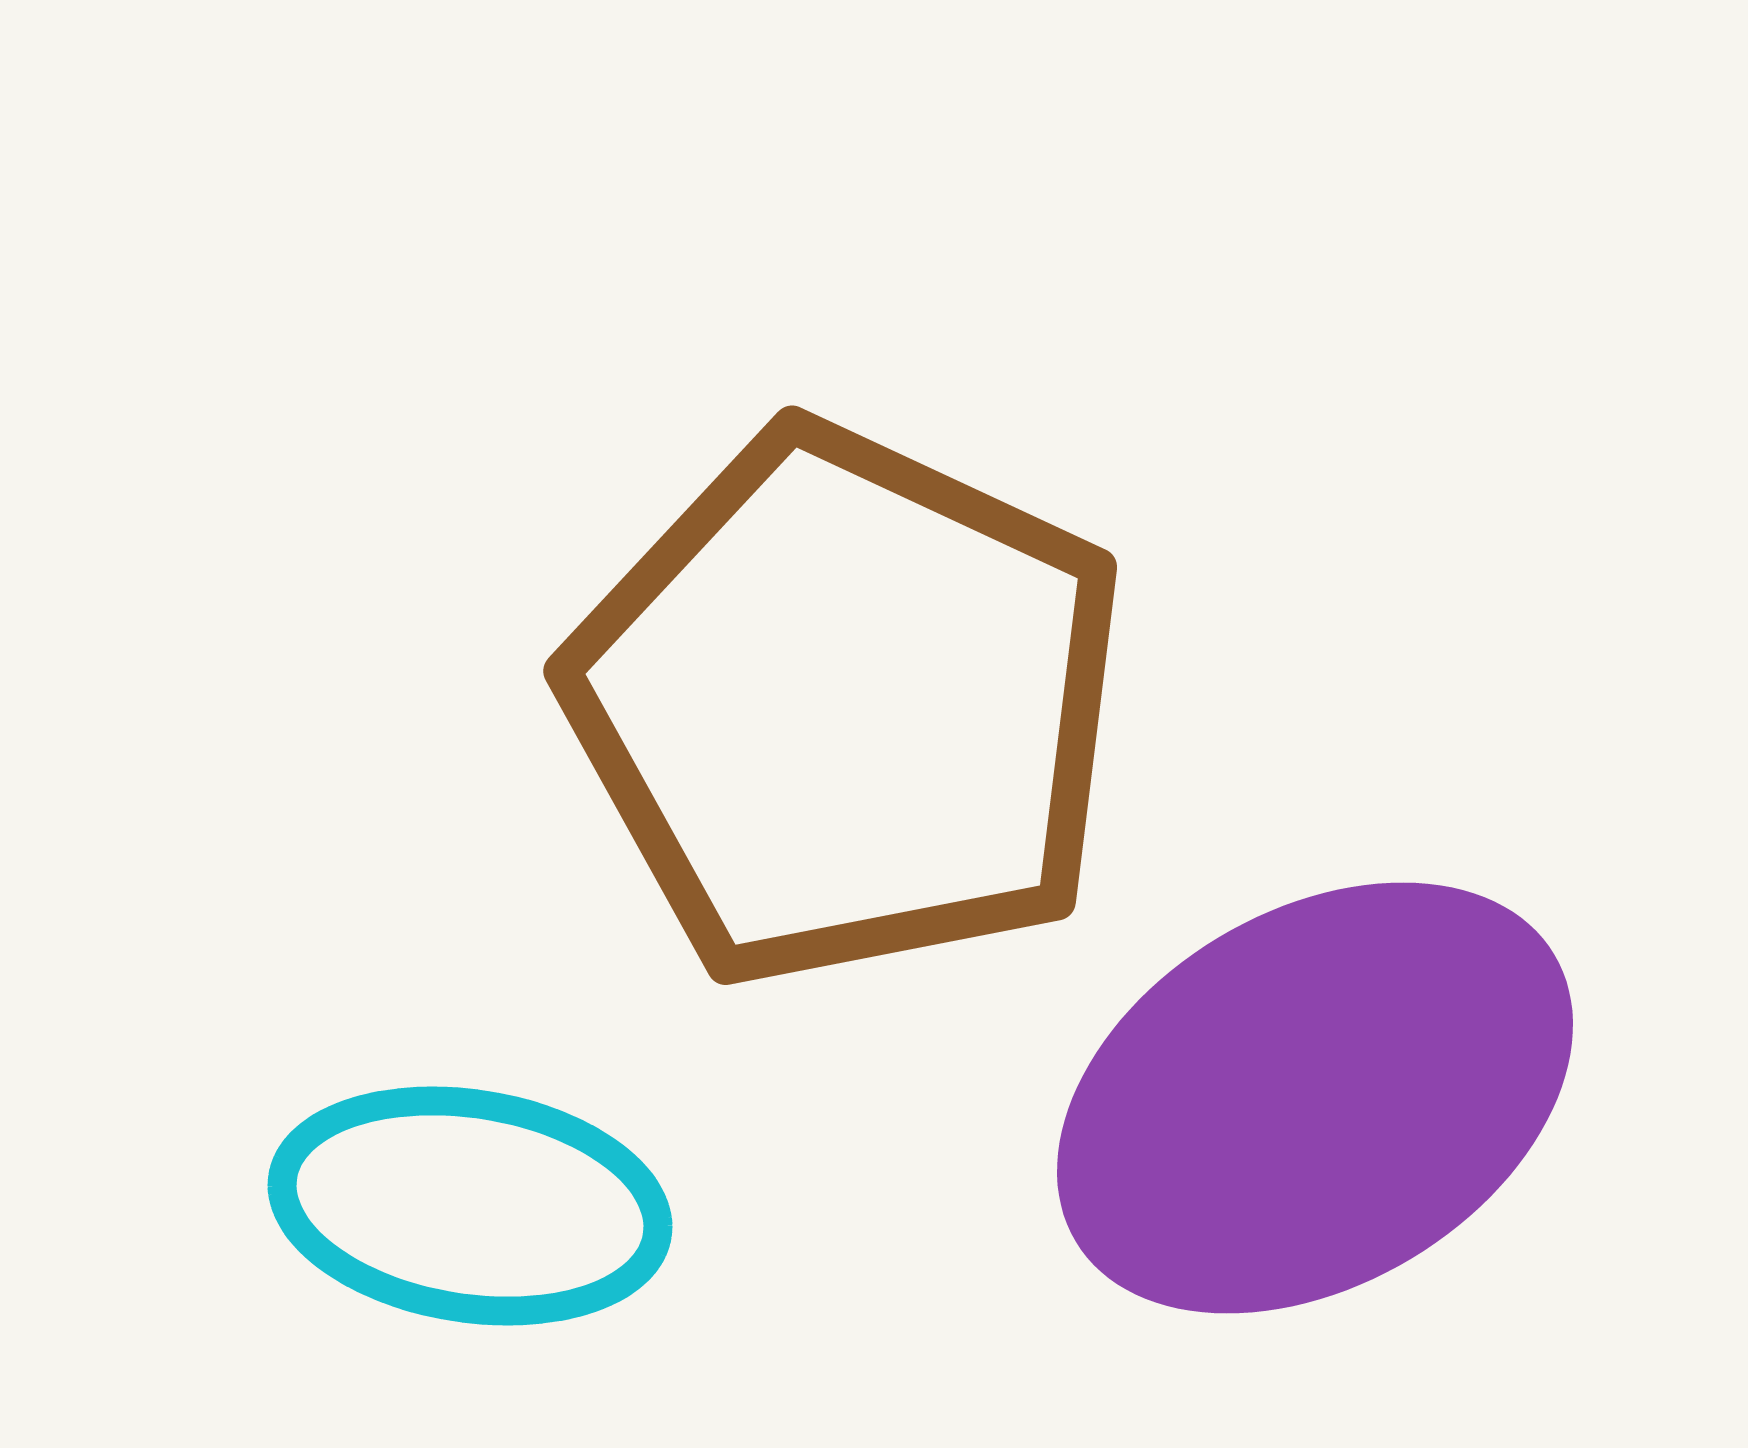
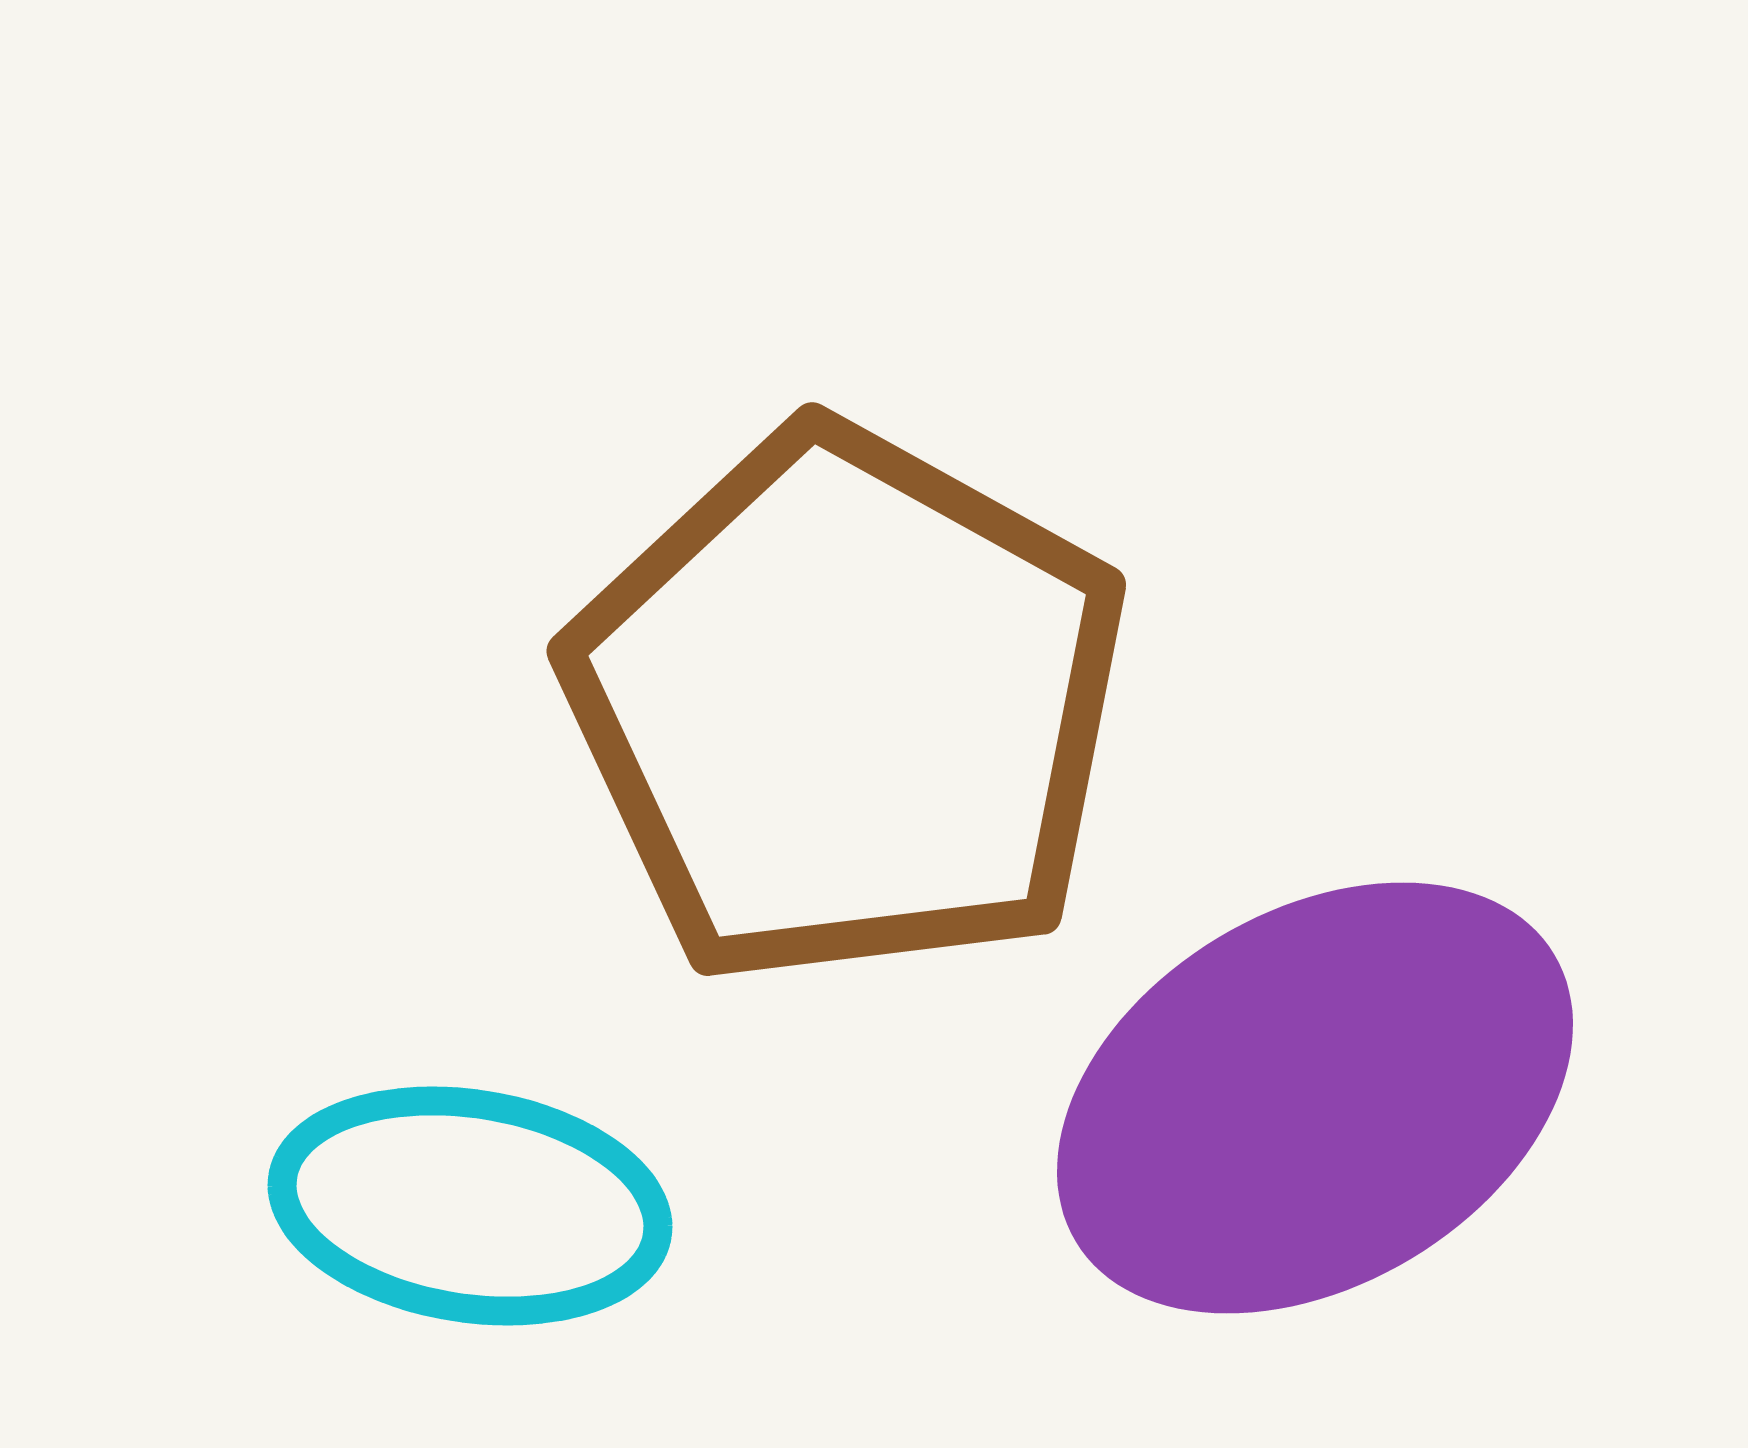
brown pentagon: rotated 4 degrees clockwise
